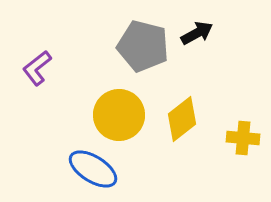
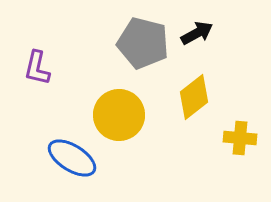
gray pentagon: moved 3 px up
purple L-shape: rotated 39 degrees counterclockwise
yellow diamond: moved 12 px right, 22 px up
yellow cross: moved 3 px left
blue ellipse: moved 21 px left, 11 px up
